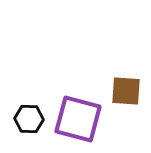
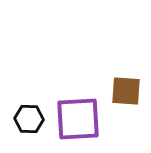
purple square: rotated 18 degrees counterclockwise
